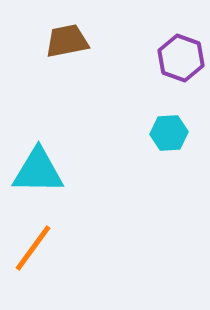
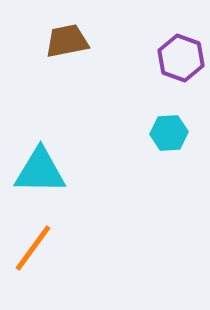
cyan triangle: moved 2 px right
